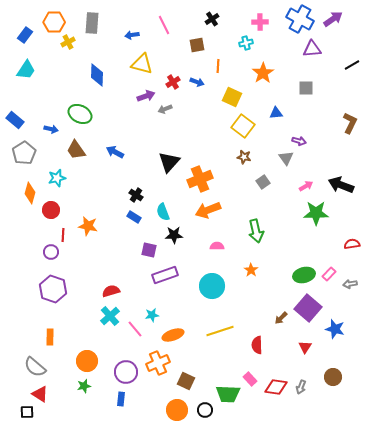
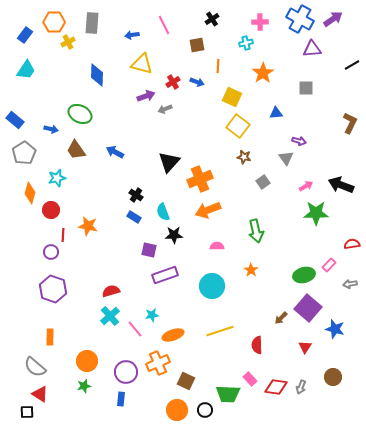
yellow square at (243, 126): moved 5 px left
pink rectangle at (329, 274): moved 9 px up
